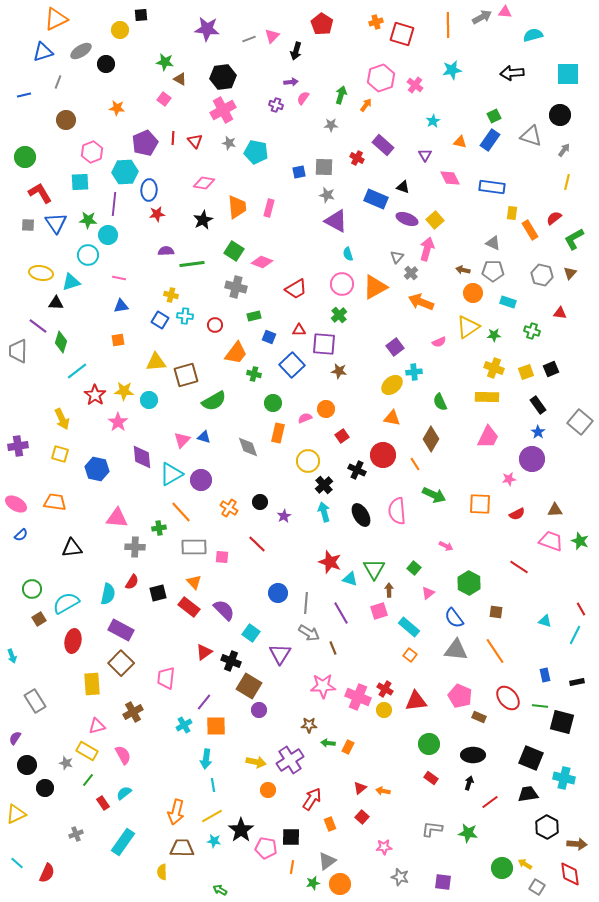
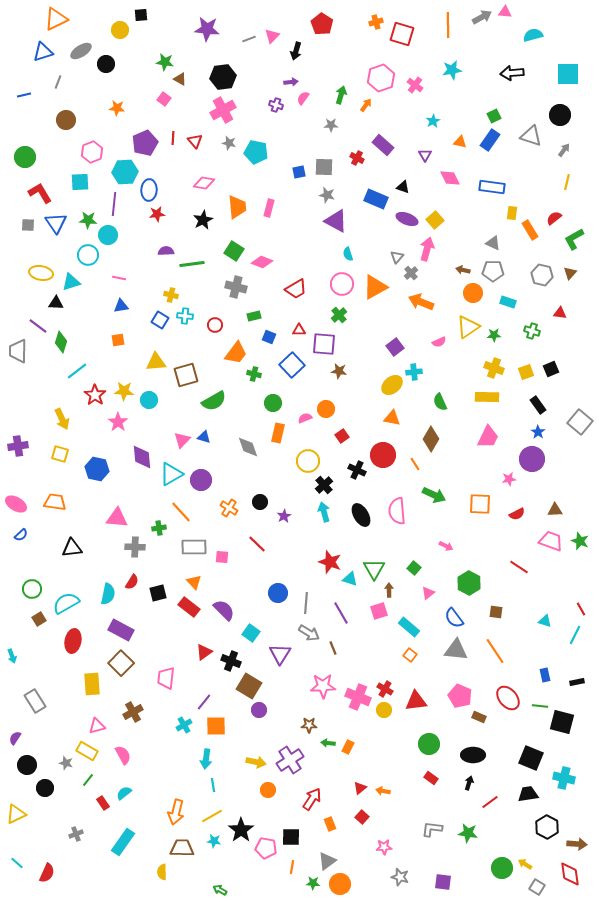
green star at (313, 883): rotated 16 degrees clockwise
